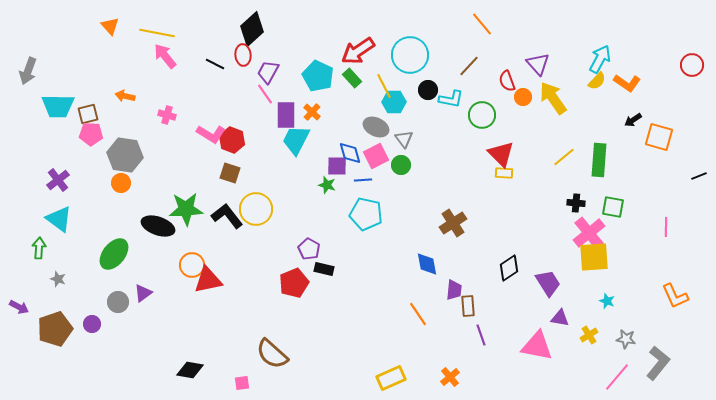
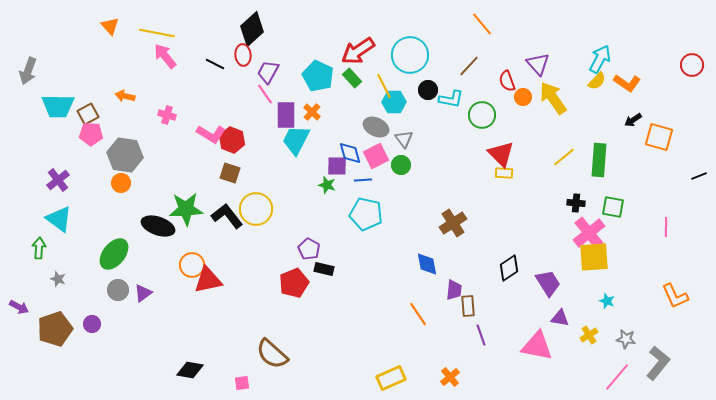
brown square at (88, 114): rotated 15 degrees counterclockwise
gray circle at (118, 302): moved 12 px up
